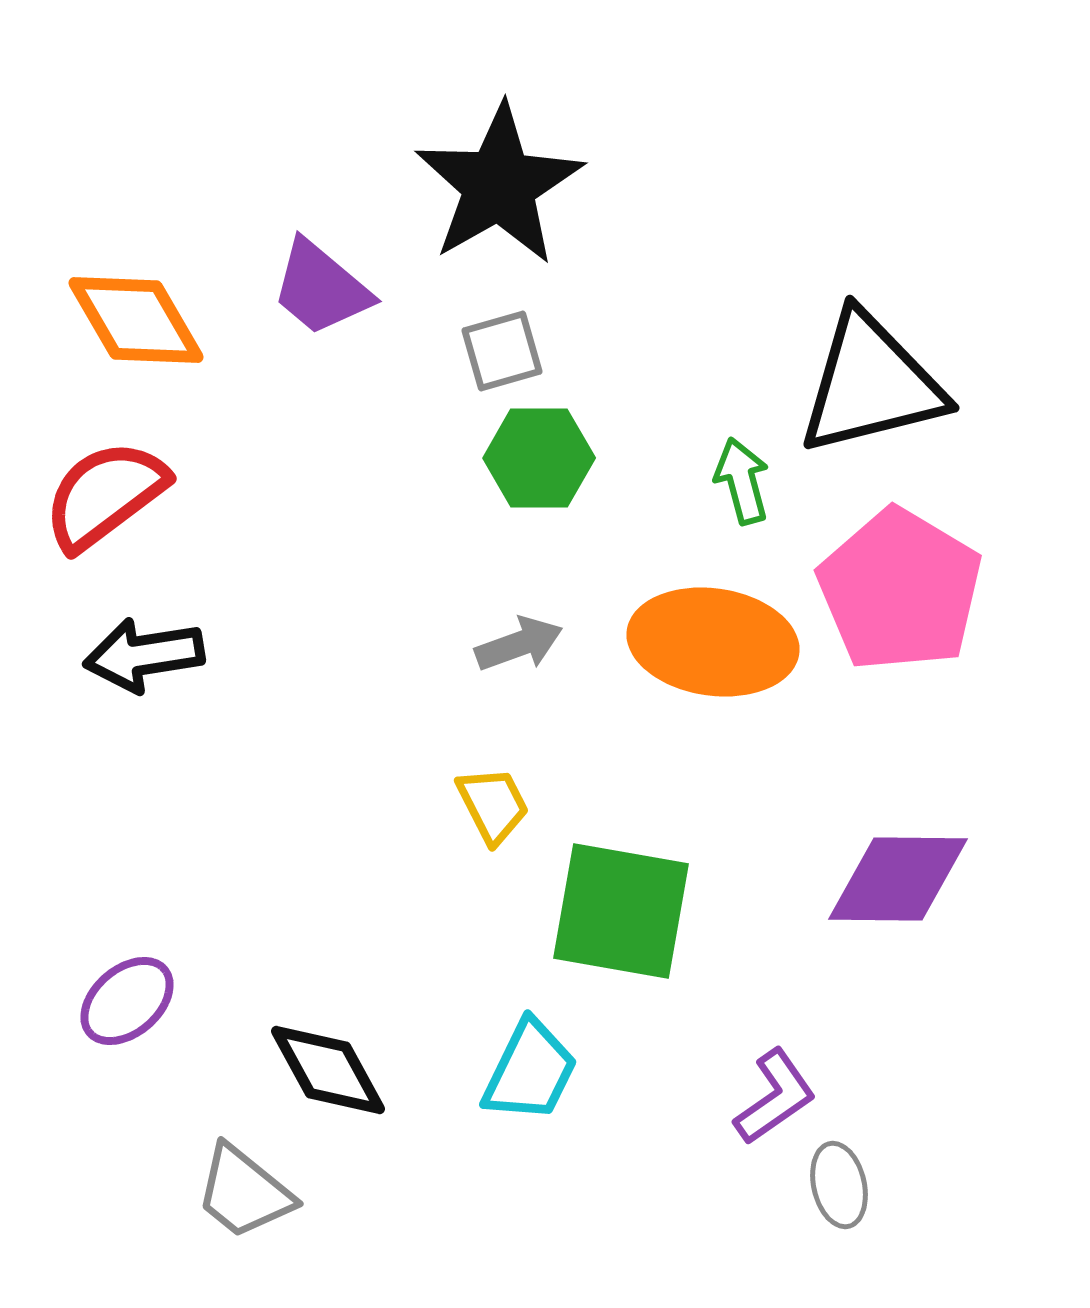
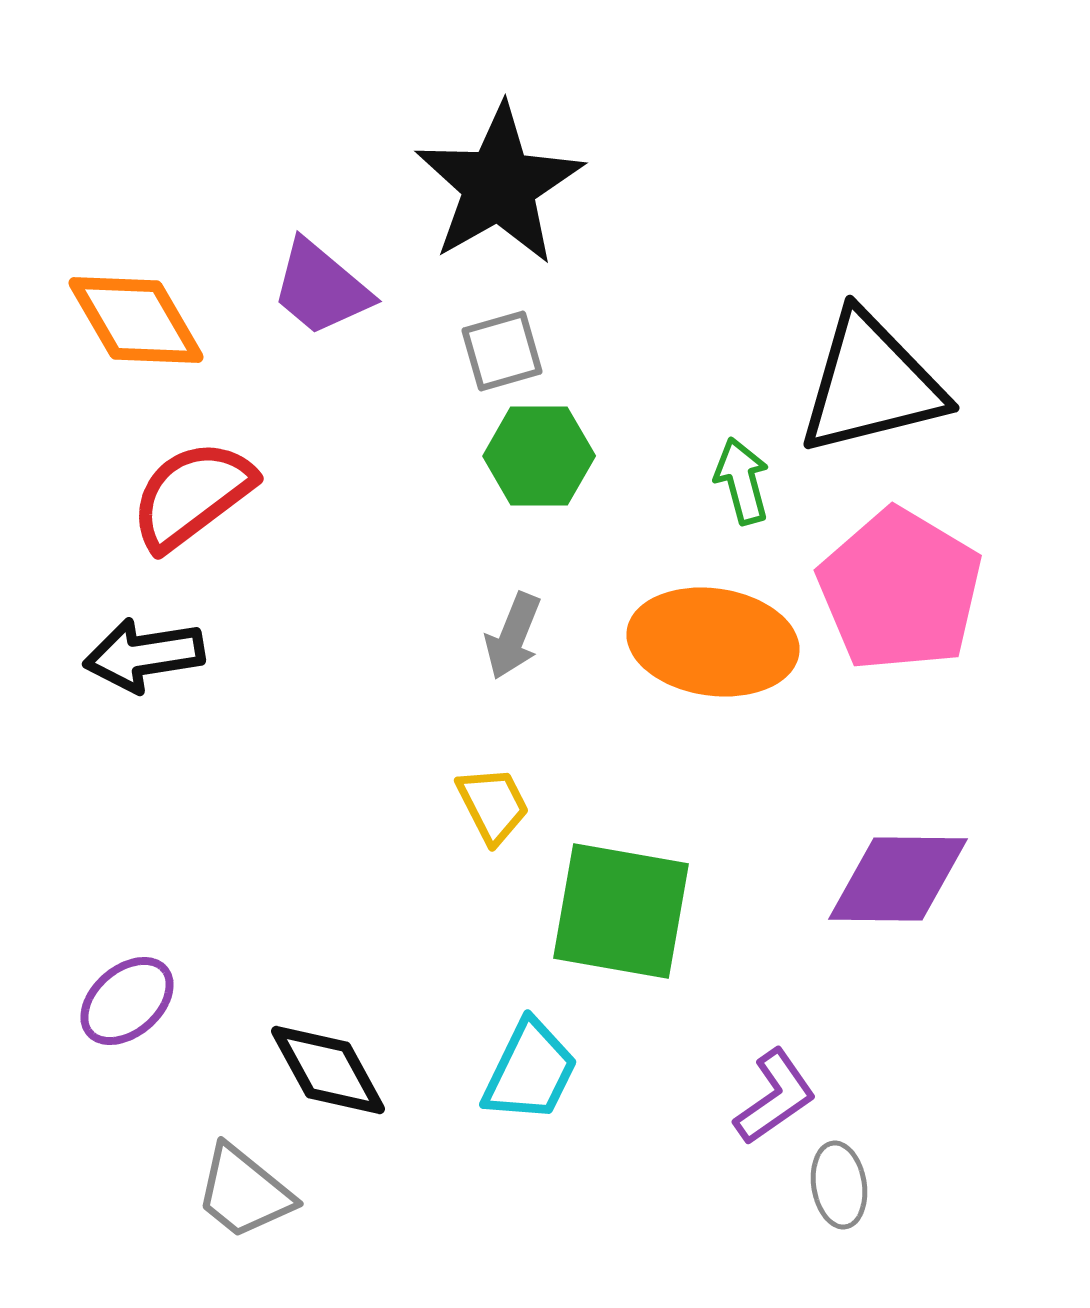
green hexagon: moved 2 px up
red semicircle: moved 87 px right
gray arrow: moved 6 px left, 8 px up; rotated 132 degrees clockwise
gray ellipse: rotated 4 degrees clockwise
